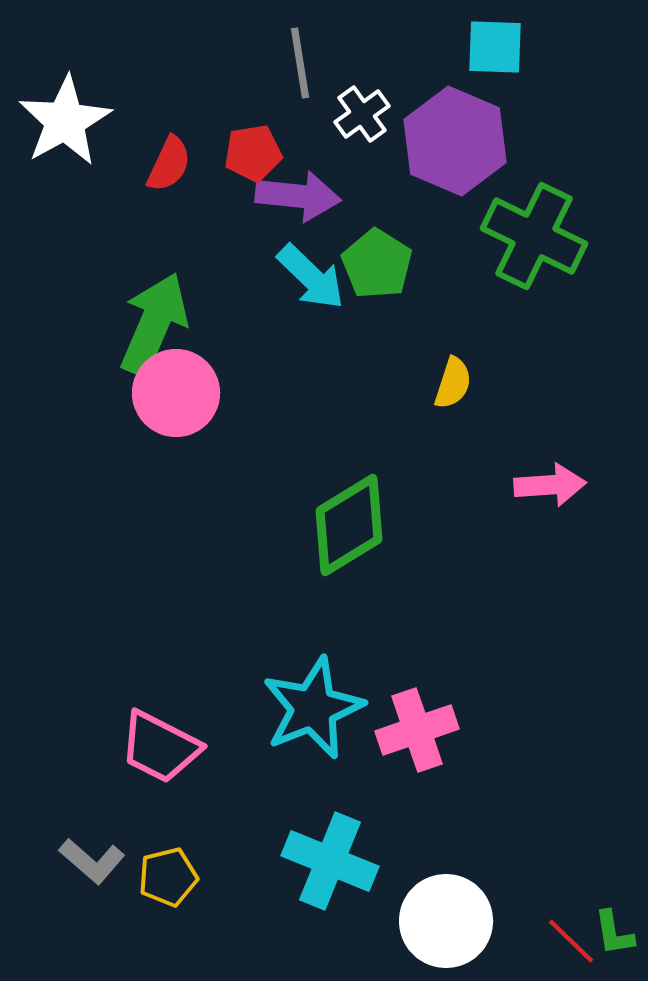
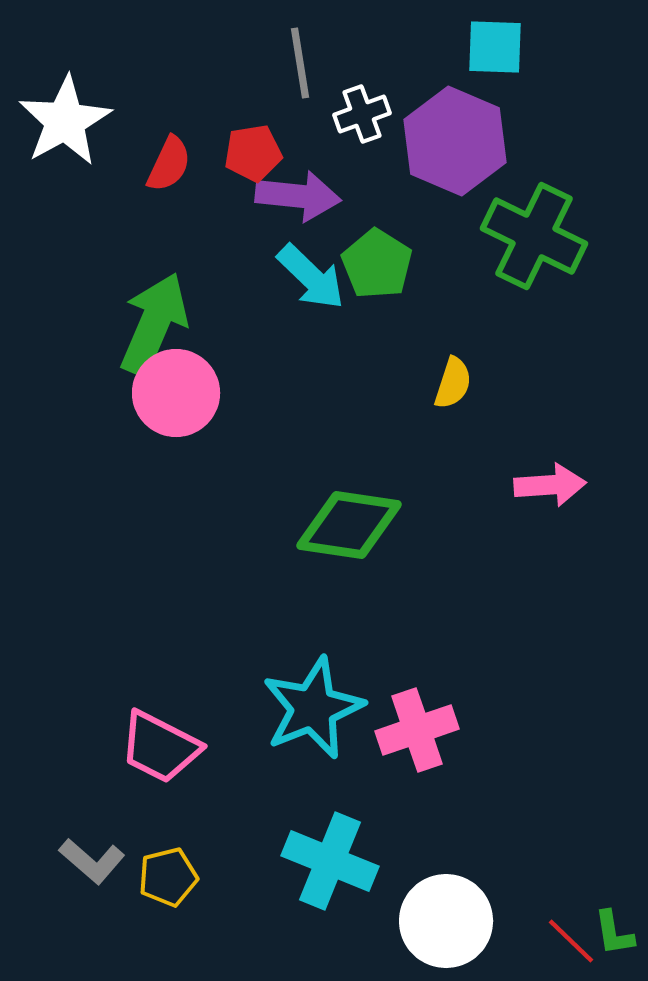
white cross: rotated 16 degrees clockwise
green diamond: rotated 40 degrees clockwise
